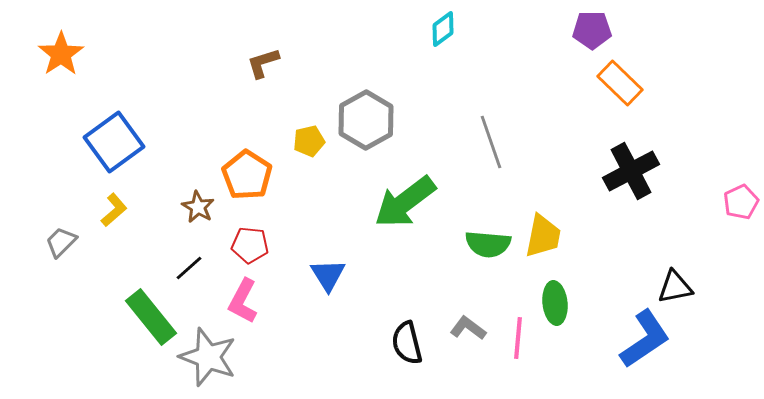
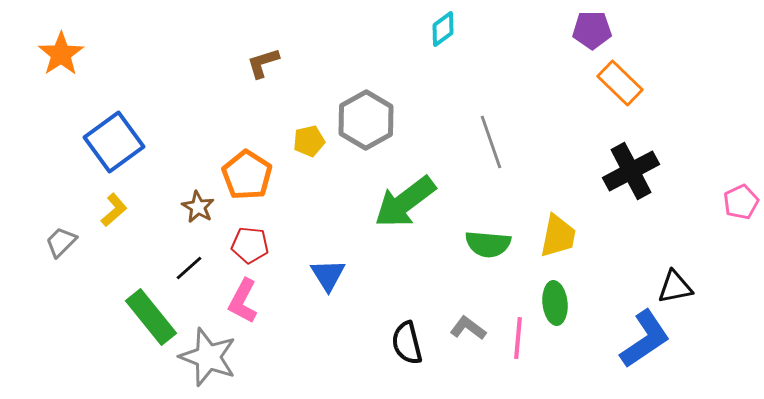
yellow trapezoid: moved 15 px right
